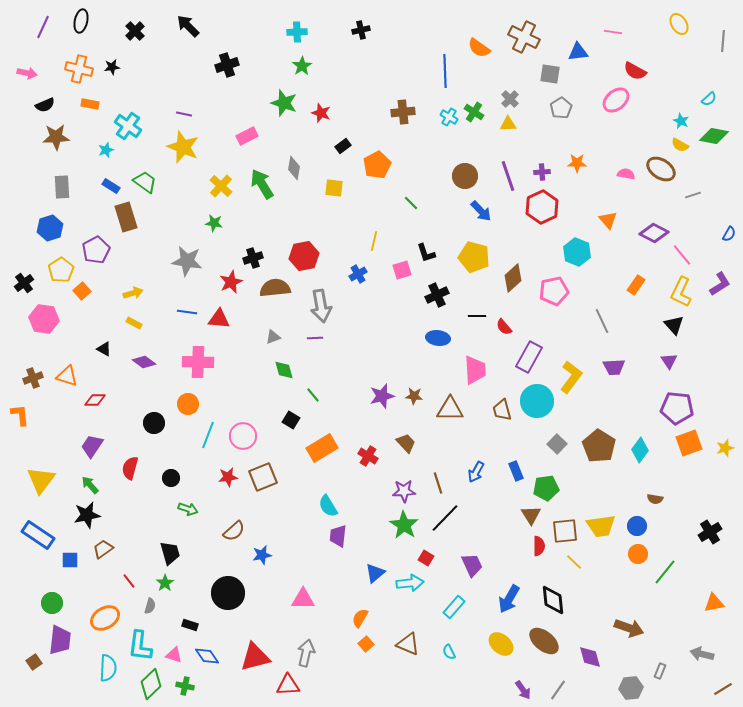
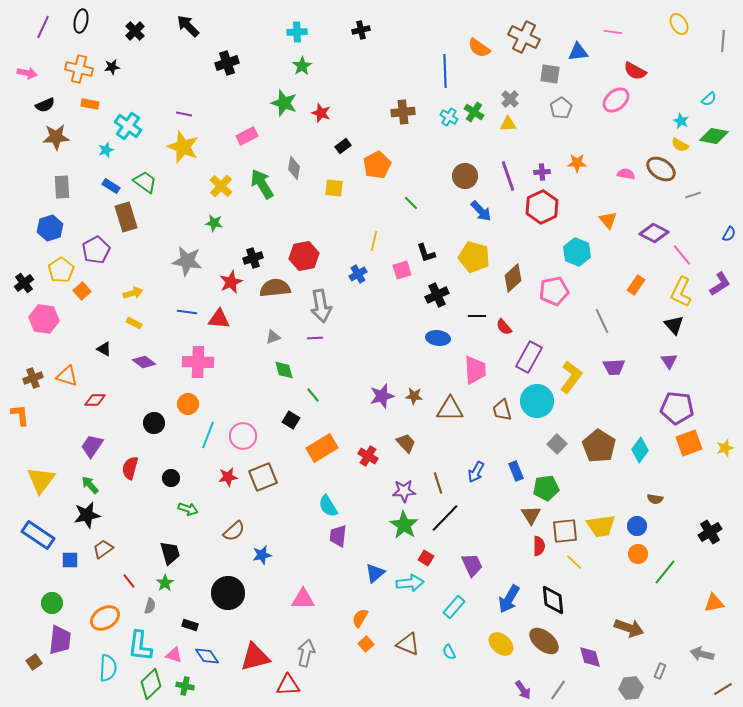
black cross at (227, 65): moved 2 px up
